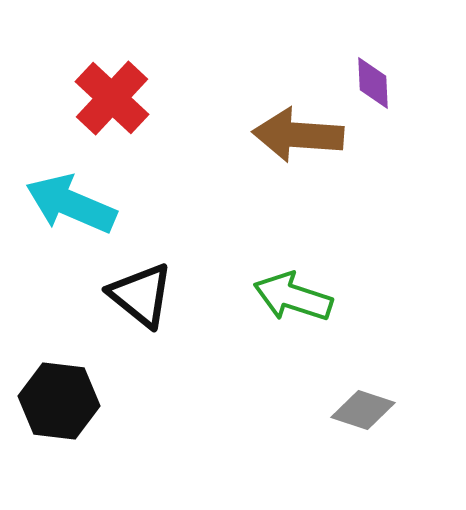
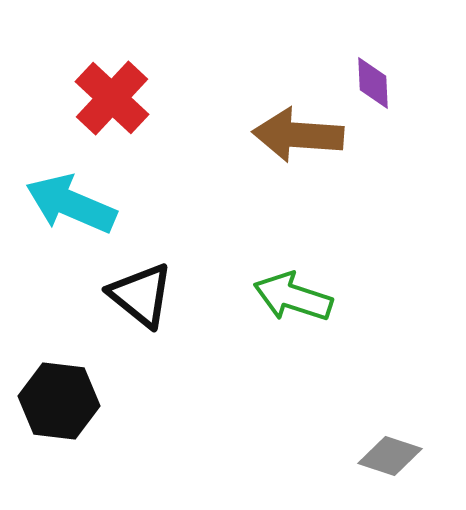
gray diamond: moved 27 px right, 46 px down
